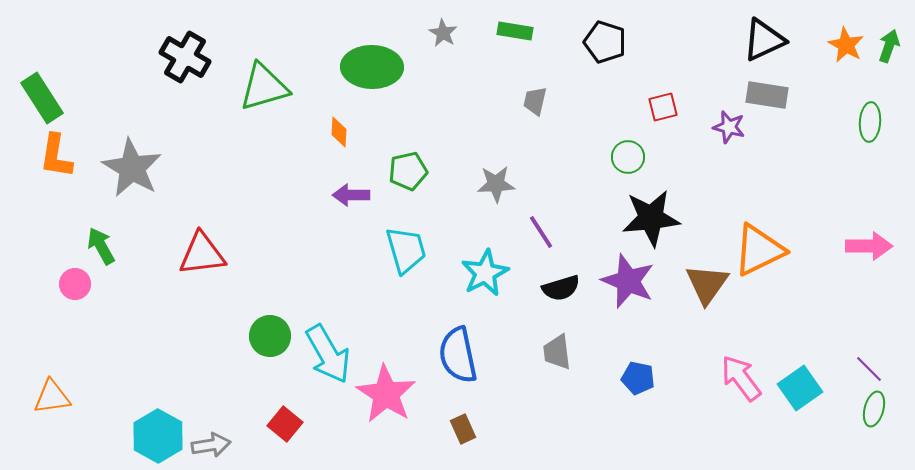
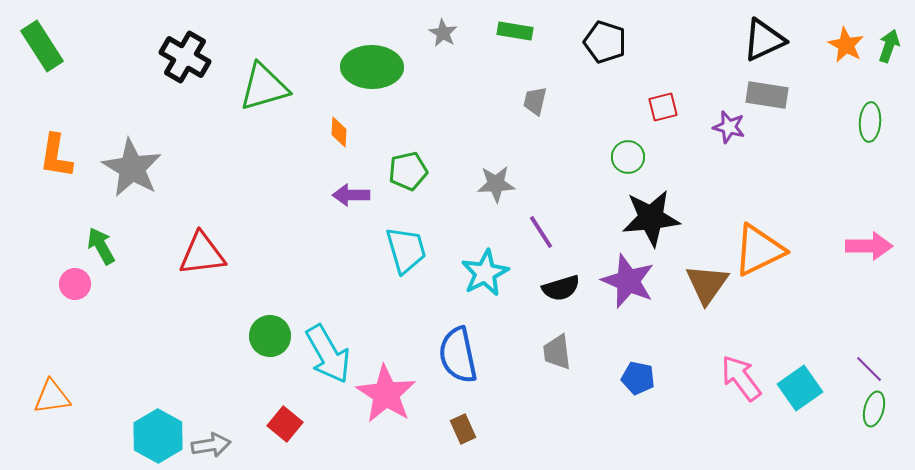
green rectangle at (42, 98): moved 52 px up
